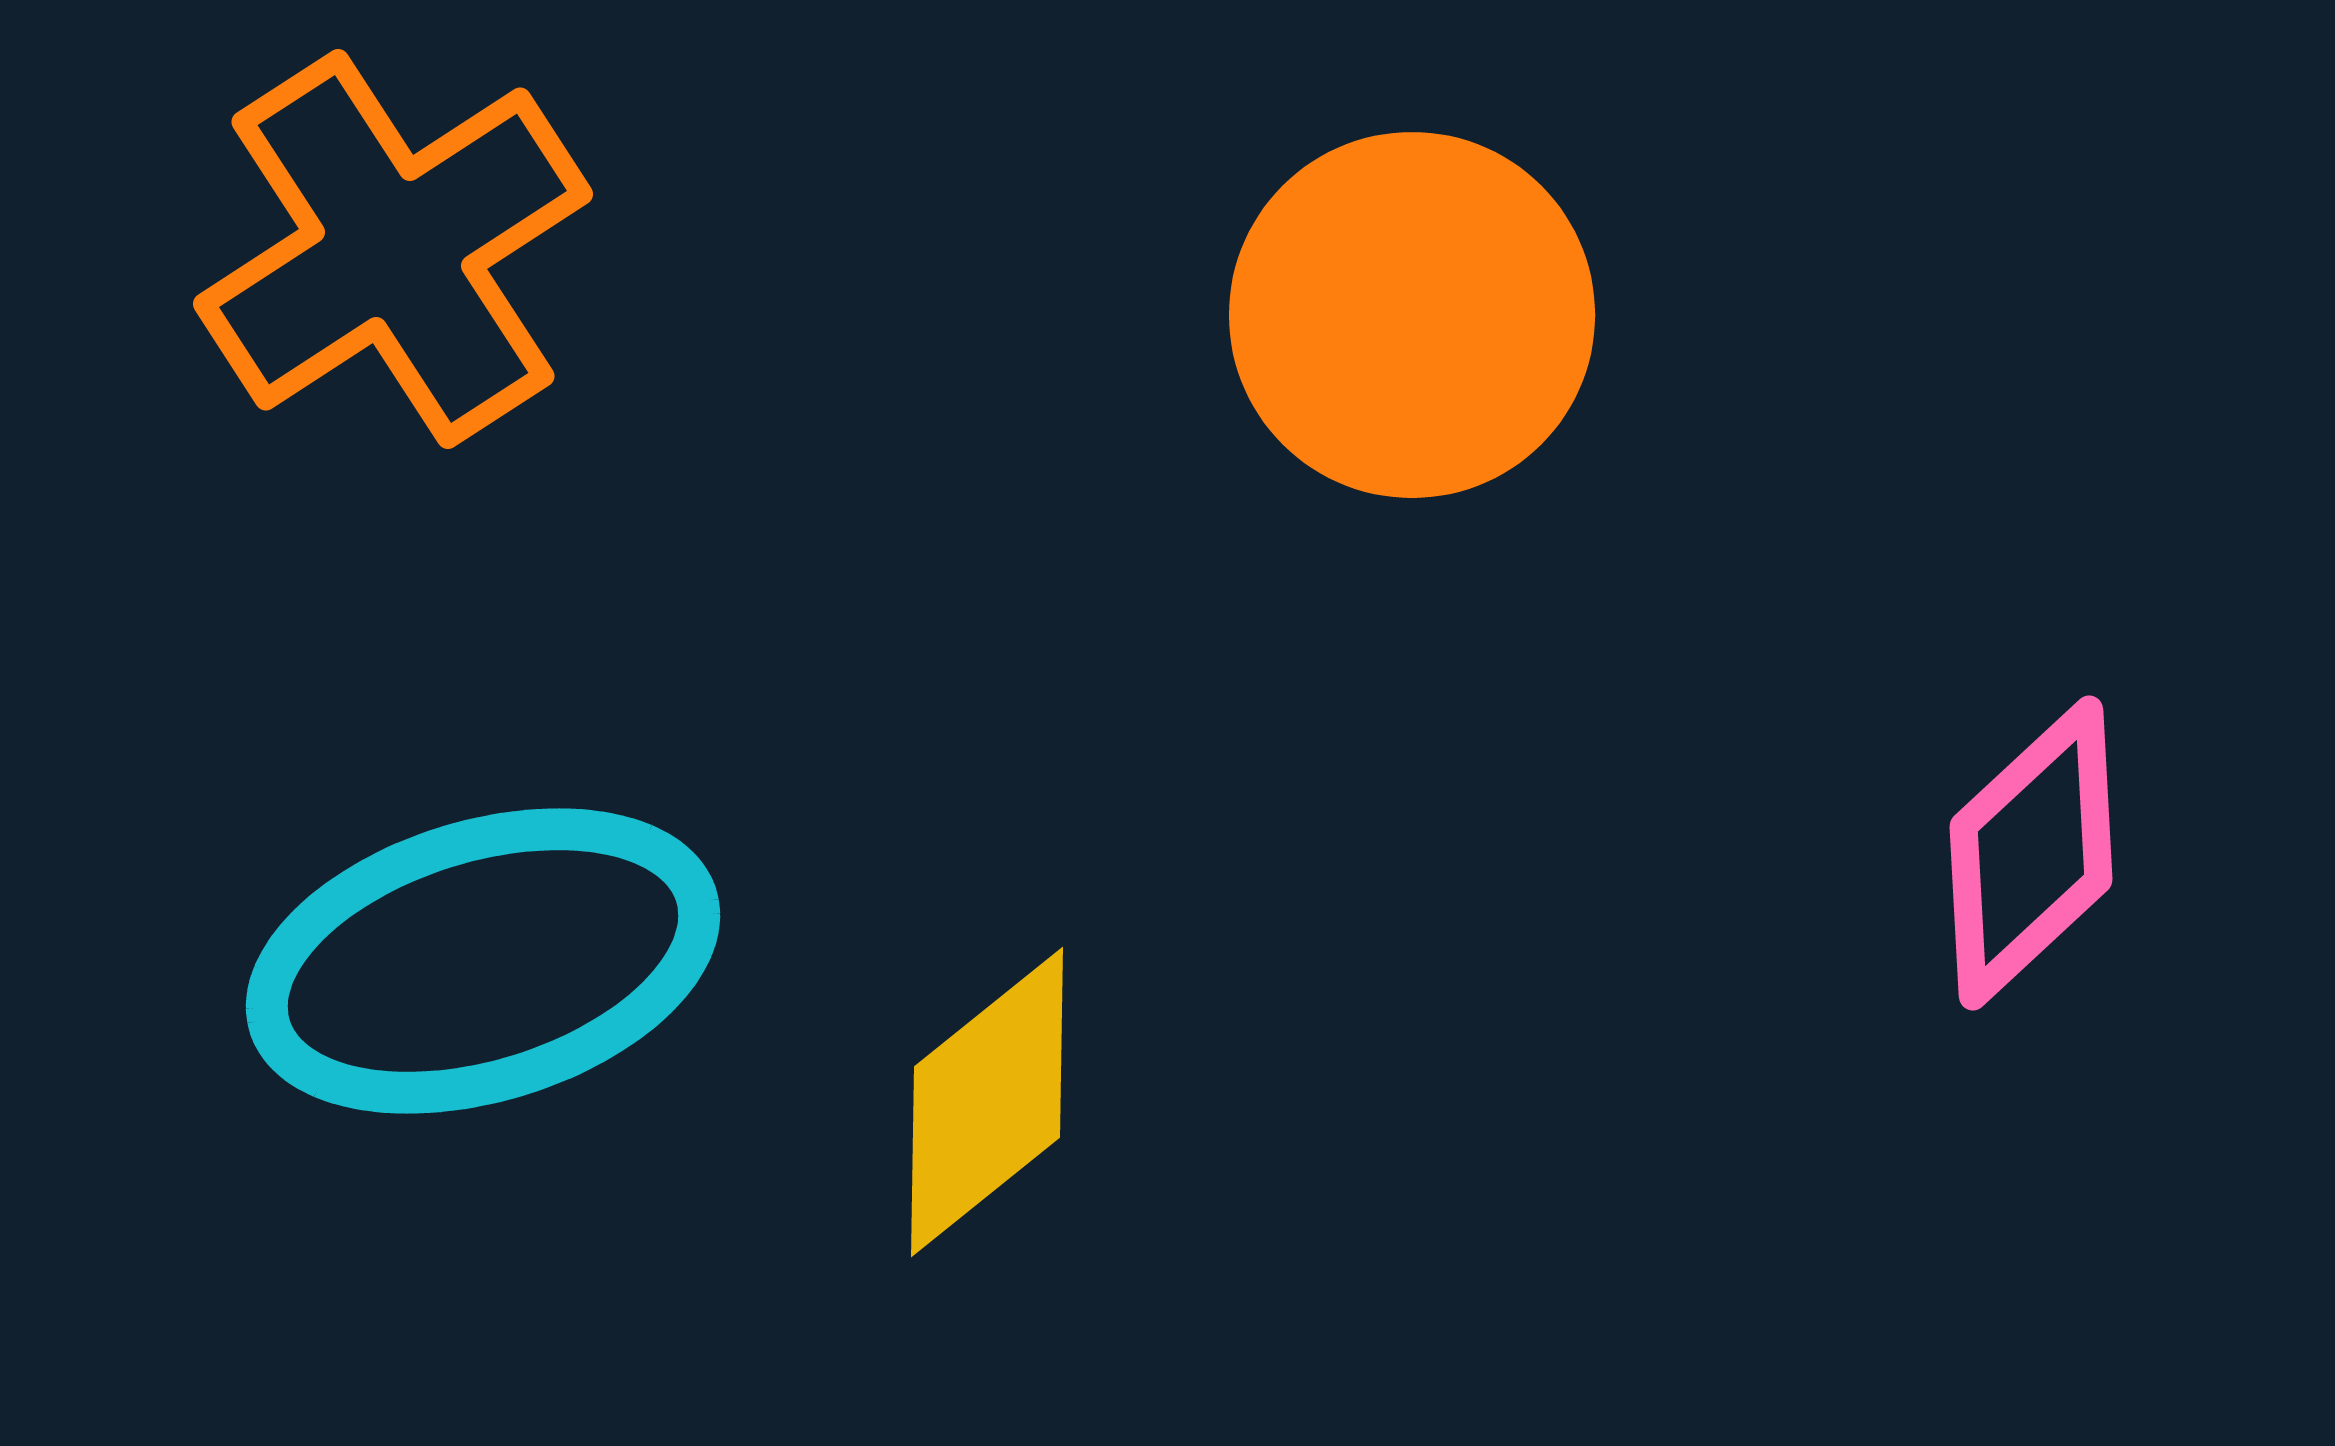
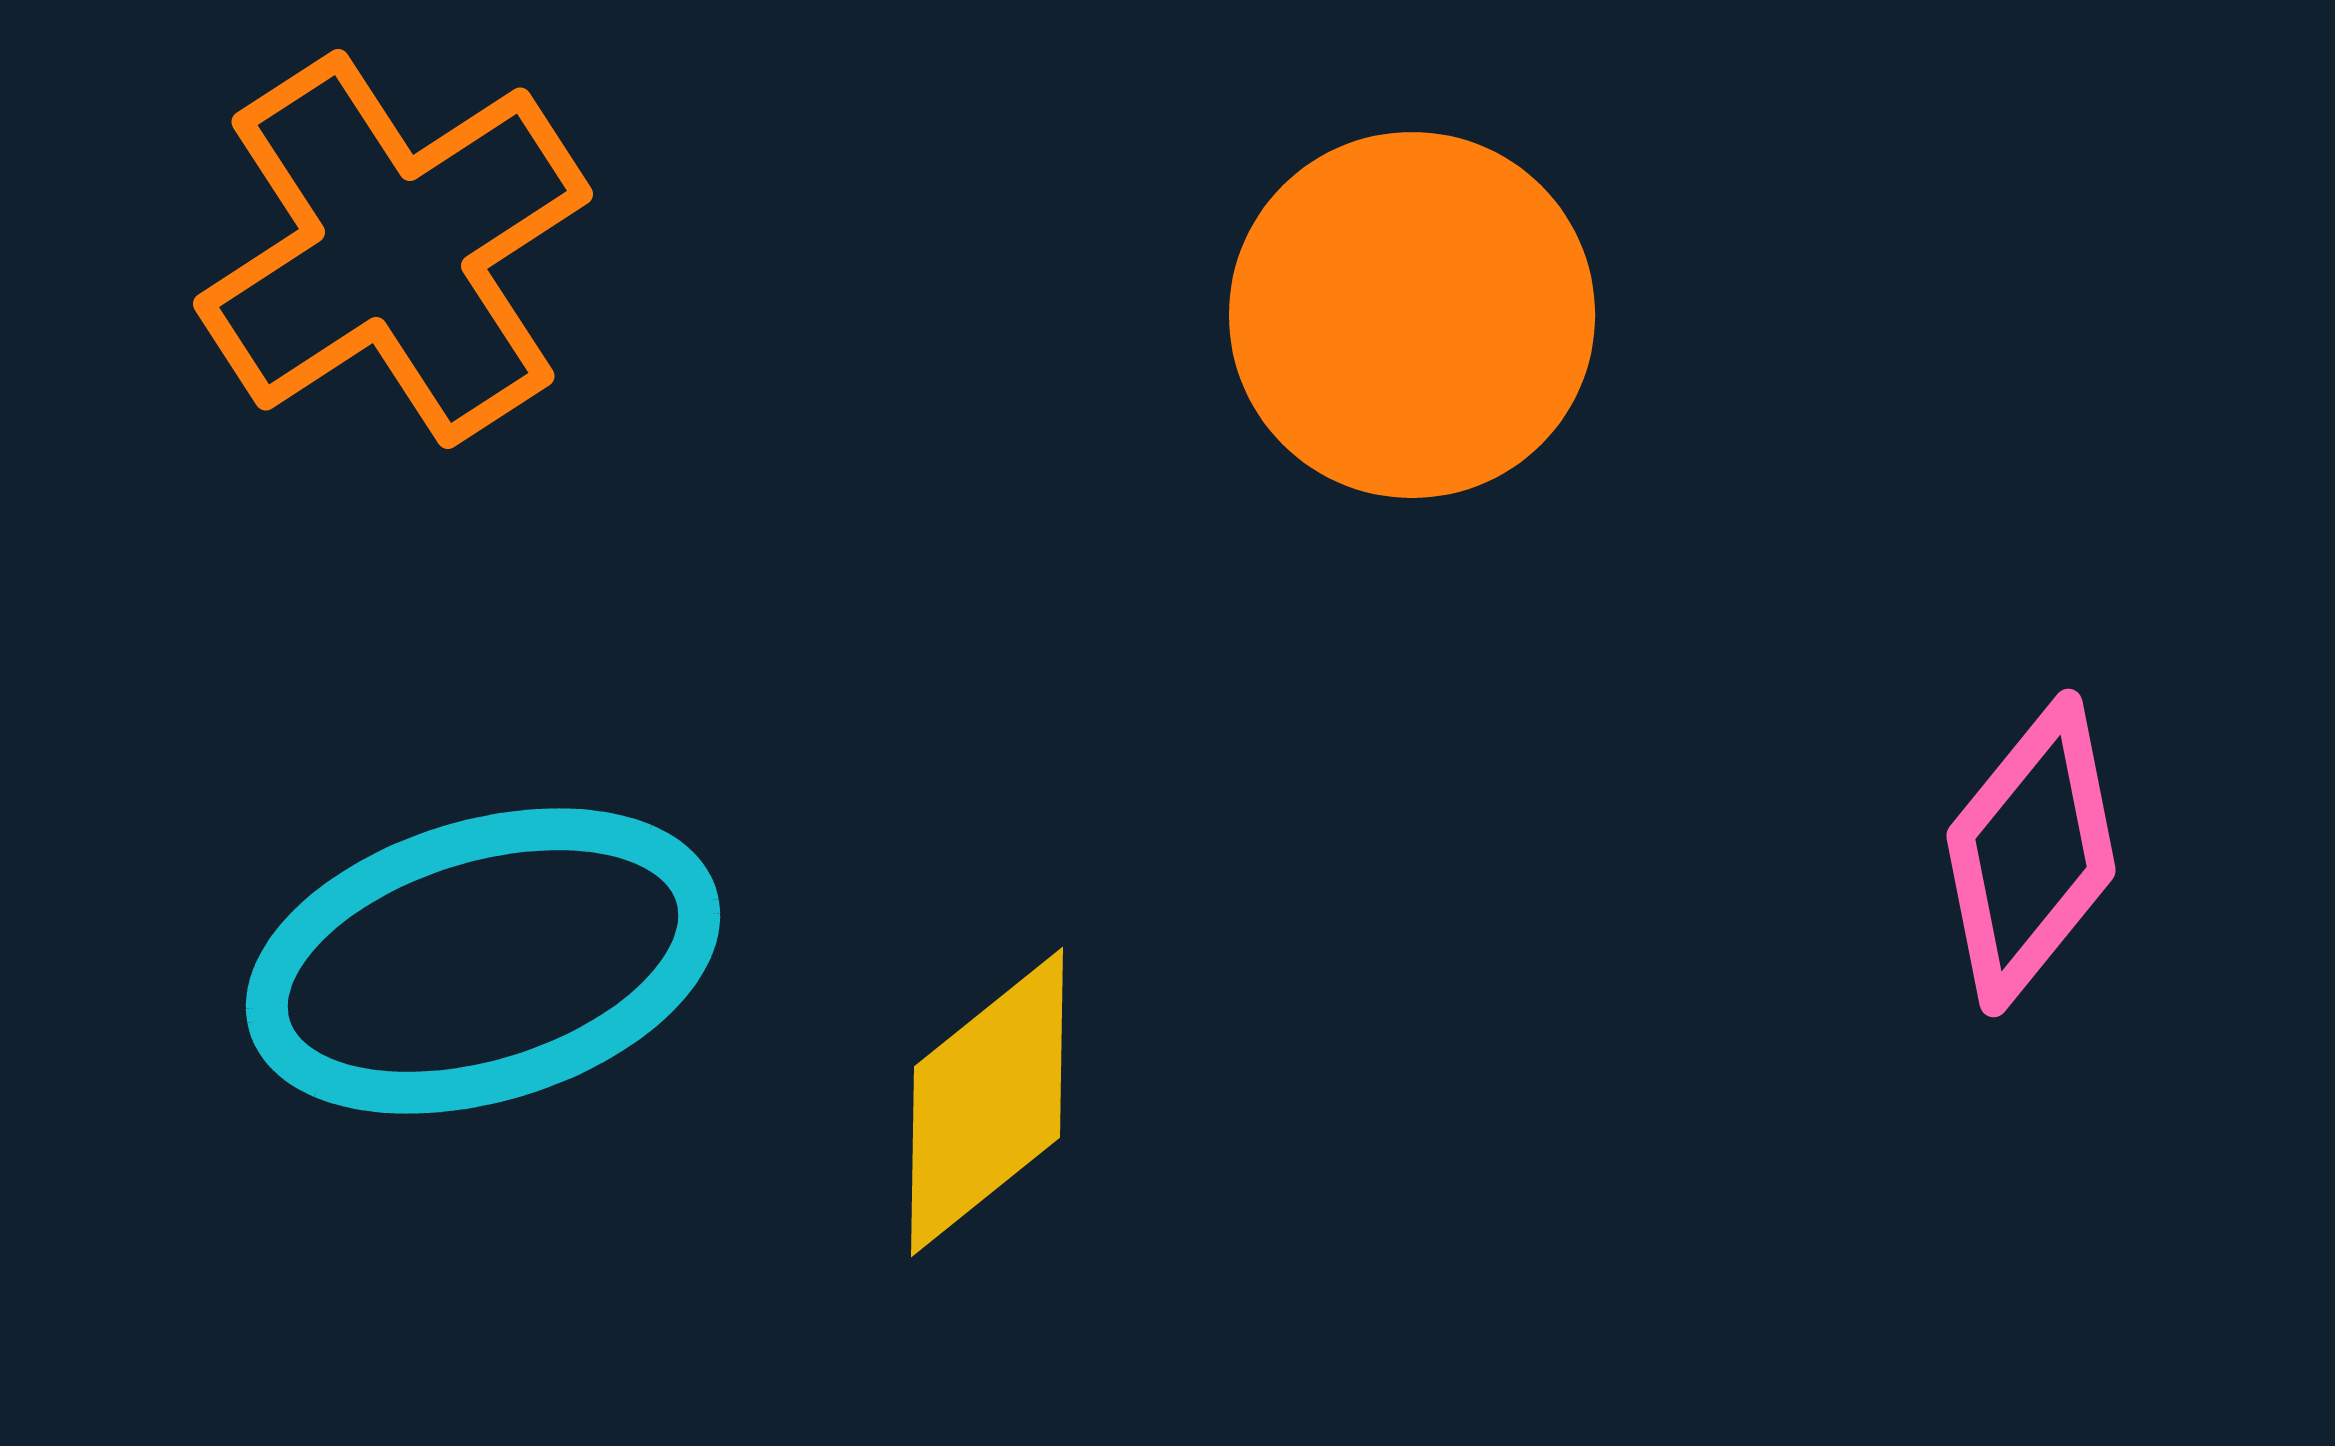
pink diamond: rotated 8 degrees counterclockwise
